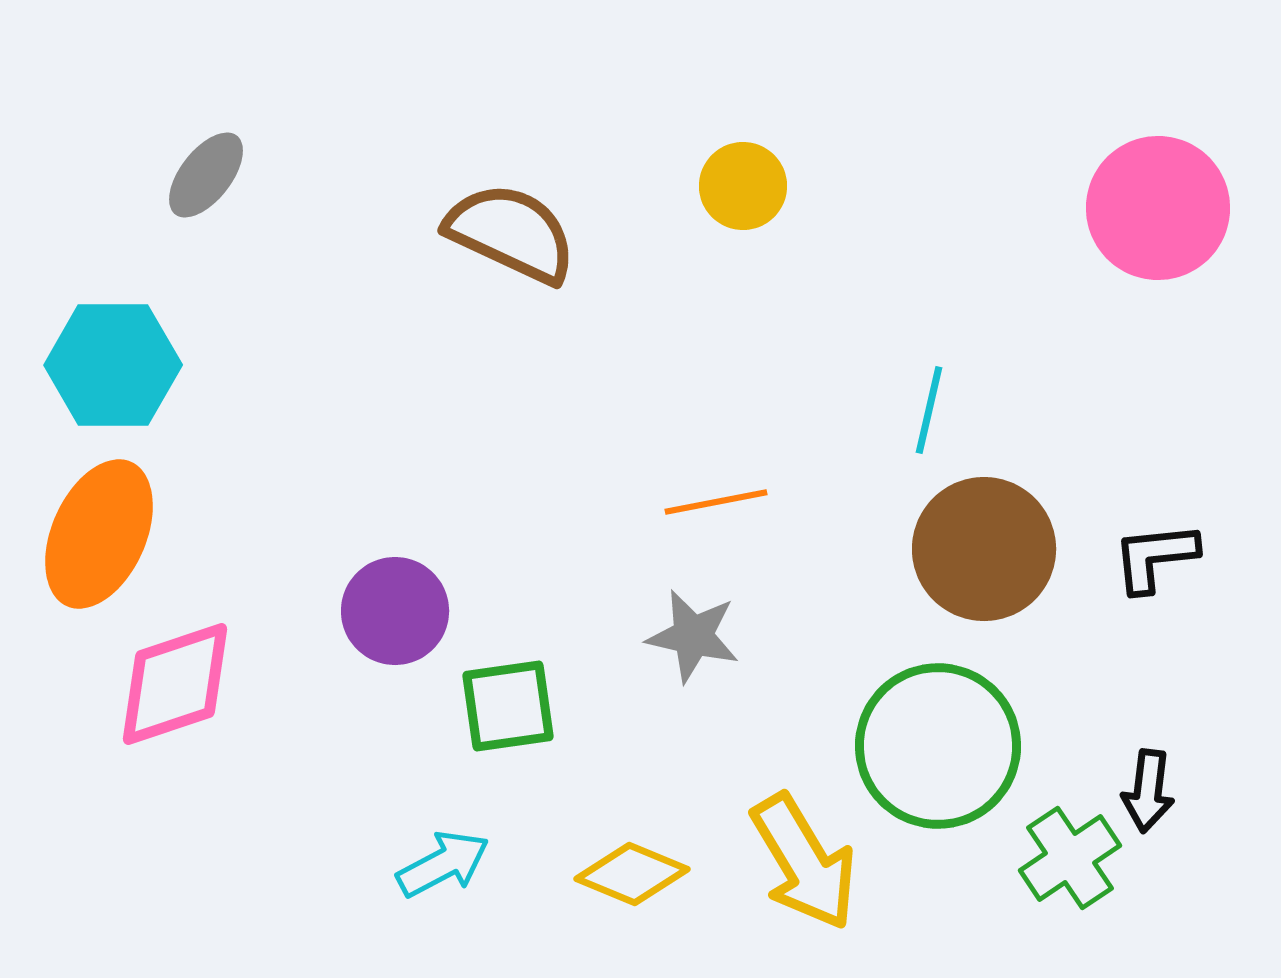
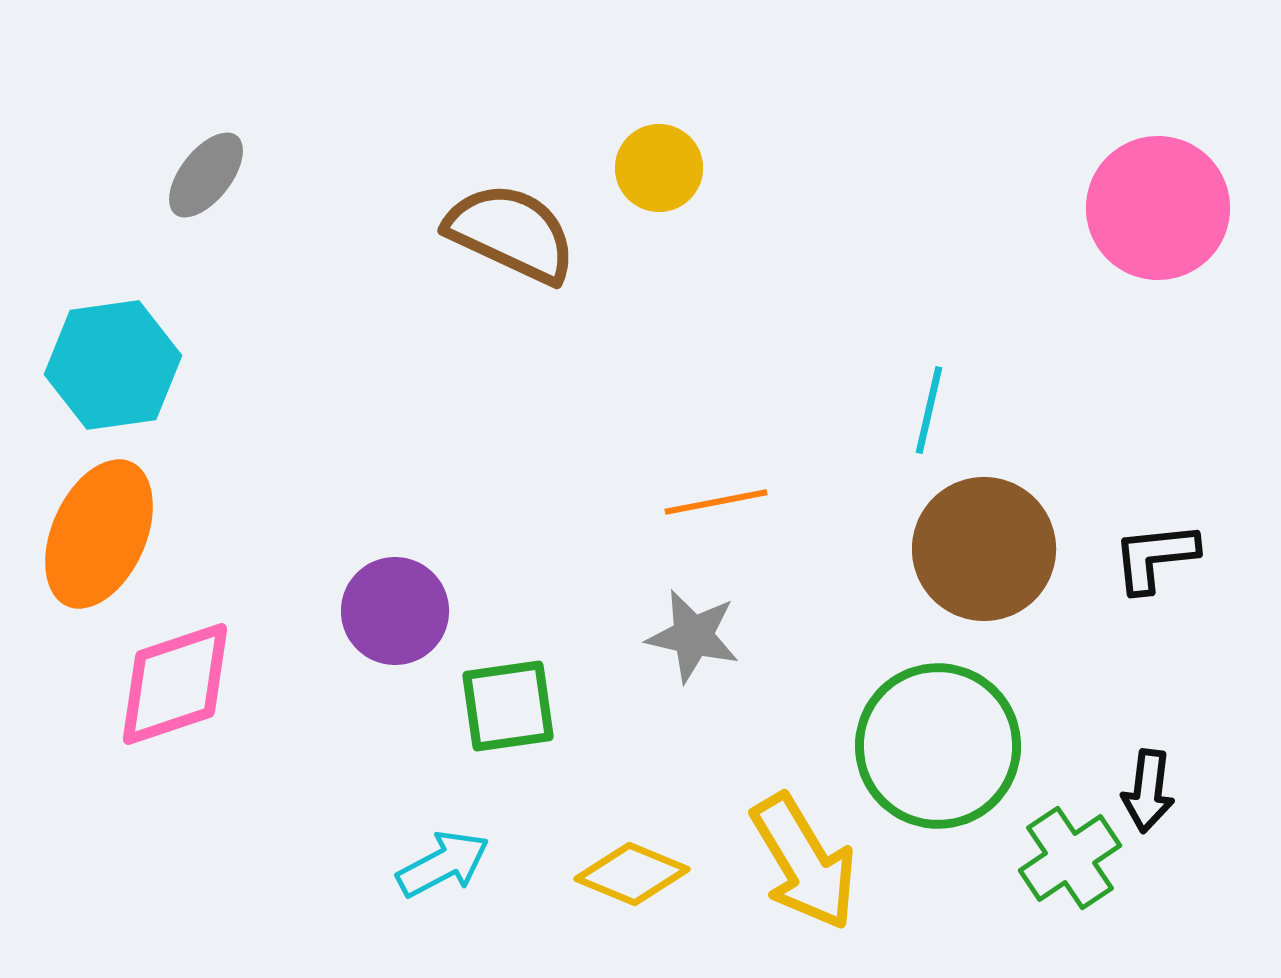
yellow circle: moved 84 px left, 18 px up
cyan hexagon: rotated 8 degrees counterclockwise
